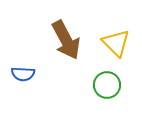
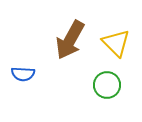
brown arrow: moved 4 px right; rotated 57 degrees clockwise
